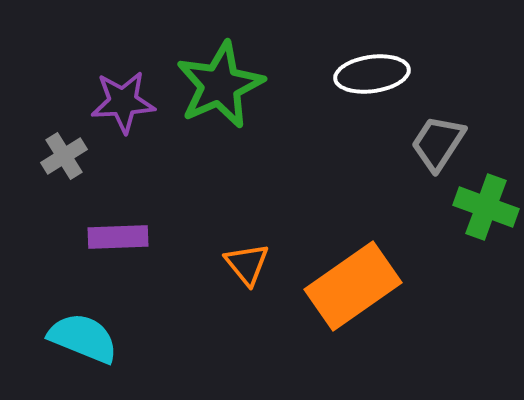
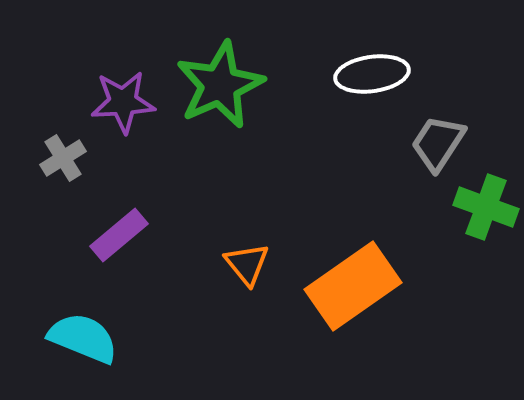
gray cross: moved 1 px left, 2 px down
purple rectangle: moved 1 px right, 2 px up; rotated 38 degrees counterclockwise
